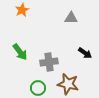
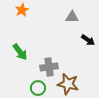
gray triangle: moved 1 px right, 1 px up
black arrow: moved 3 px right, 13 px up
gray cross: moved 5 px down
